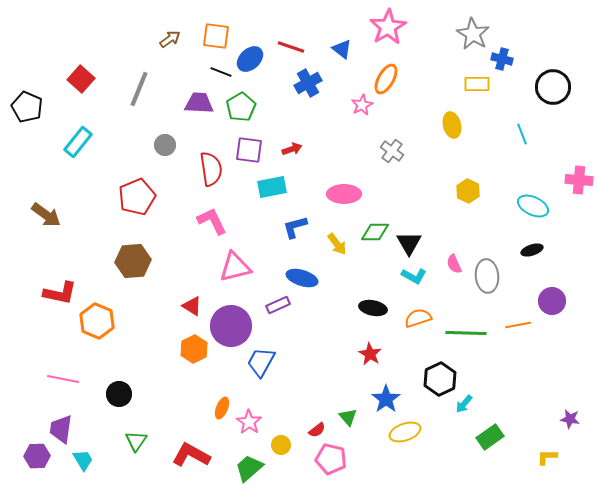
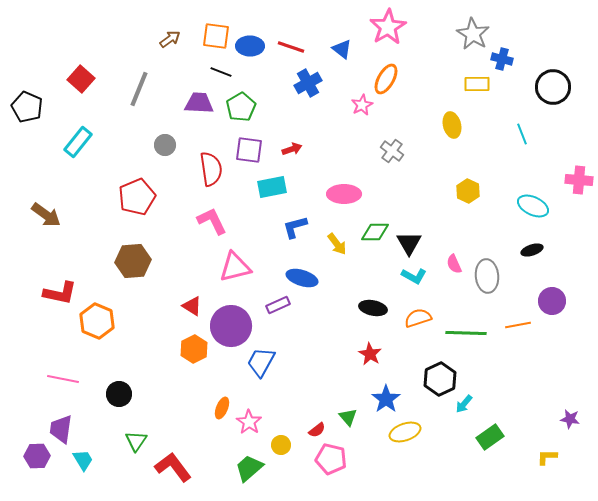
blue ellipse at (250, 59): moved 13 px up; rotated 44 degrees clockwise
red L-shape at (191, 455): moved 18 px left, 12 px down; rotated 24 degrees clockwise
